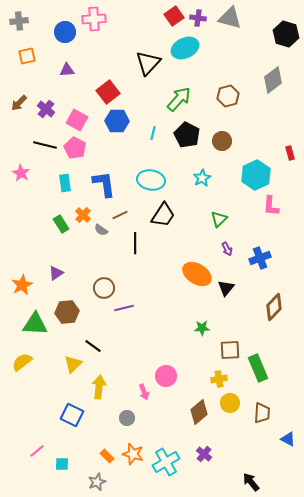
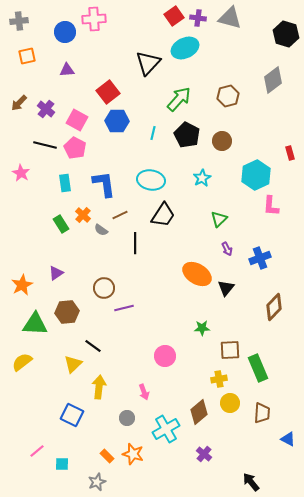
pink circle at (166, 376): moved 1 px left, 20 px up
cyan cross at (166, 462): moved 33 px up
